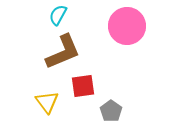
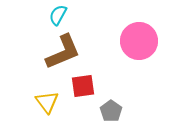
pink circle: moved 12 px right, 15 px down
